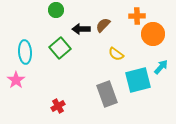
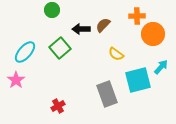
green circle: moved 4 px left
cyan ellipse: rotated 45 degrees clockwise
